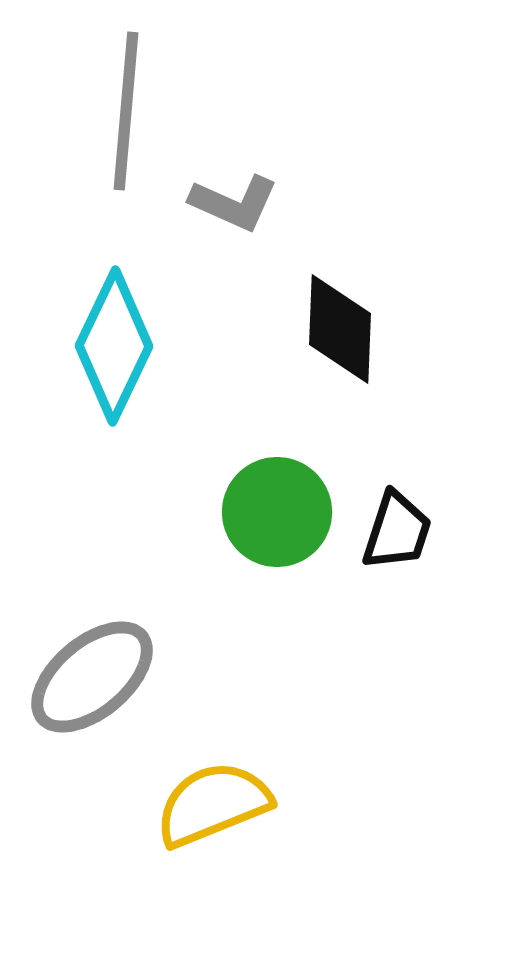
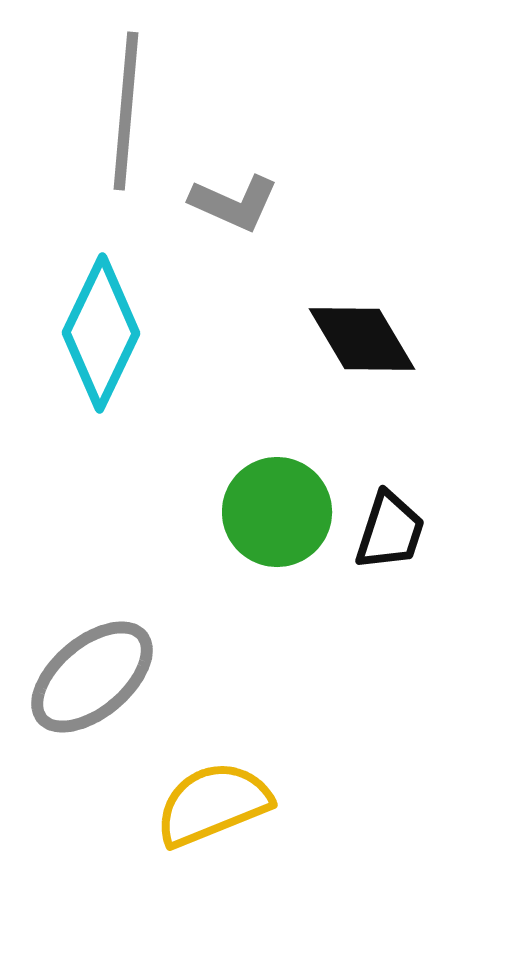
black diamond: moved 22 px right, 10 px down; rotated 33 degrees counterclockwise
cyan diamond: moved 13 px left, 13 px up
black trapezoid: moved 7 px left
